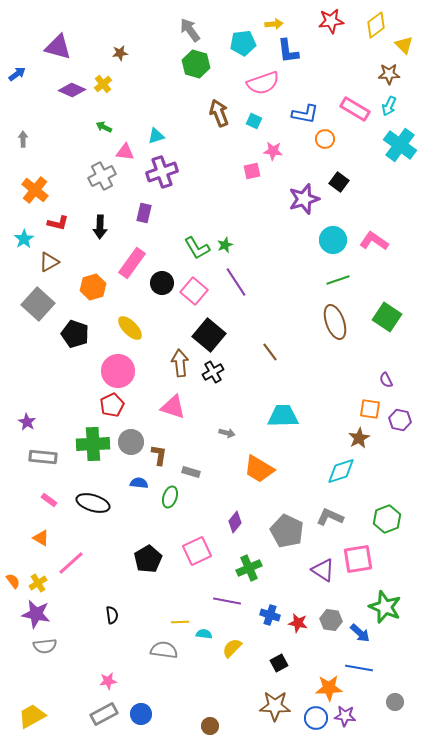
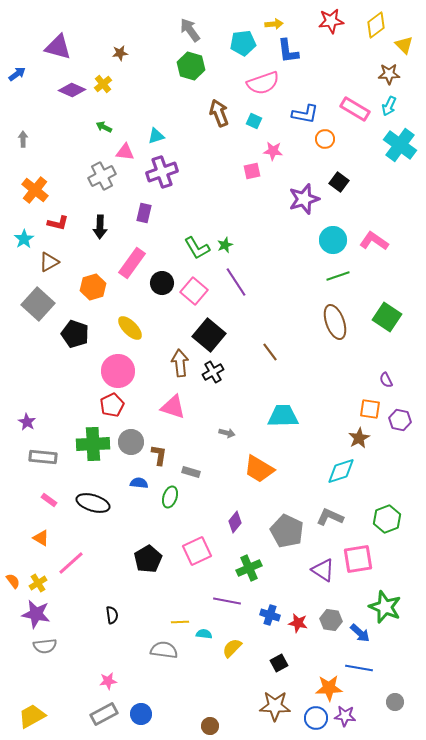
green hexagon at (196, 64): moved 5 px left, 2 px down
green line at (338, 280): moved 4 px up
